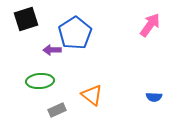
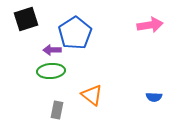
pink arrow: rotated 45 degrees clockwise
green ellipse: moved 11 px right, 10 px up
gray rectangle: rotated 54 degrees counterclockwise
